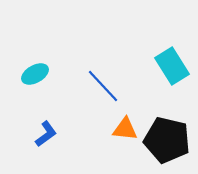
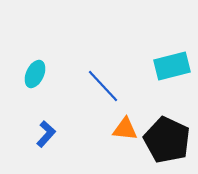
cyan rectangle: rotated 72 degrees counterclockwise
cyan ellipse: rotated 36 degrees counterclockwise
blue L-shape: rotated 12 degrees counterclockwise
black pentagon: rotated 12 degrees clockwise
